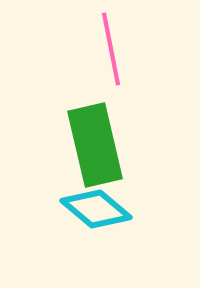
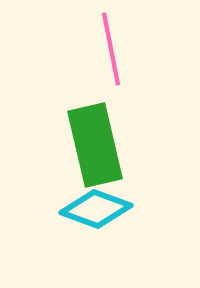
cyan diamond: rotated 20 degrees counterclockwise
